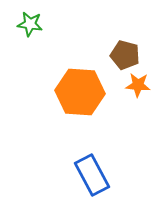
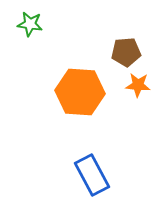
brown pentagon: moved 1 px right, 3 px up; rotated 20 degrees counterclockwise
